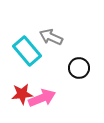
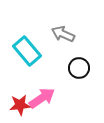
gray arrow: moved 12 px right, 3 px up
red star: moved 2 px left, 11 px down
pink arrow: rotated 12 degrees counterclockwise
